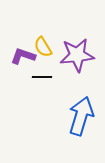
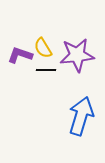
yellow semicircle: moved 1 px down
purple L-shape: moved 3 px left, 1 px up
black line: moved 4 px right, 7 px up
